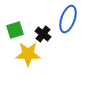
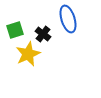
blue ellipse: rotated 36 degrees counterclockwise
yellow star: rotated 25 degrees counterclockwise
